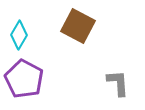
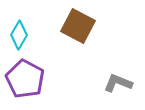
purple pentagon: moved 1 px right
gray L-shape: rotated 64 degrees counterclockwise
